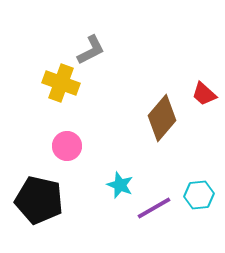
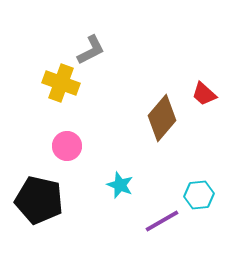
purple line: moved 8 px right, 13 px down
